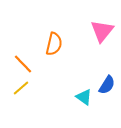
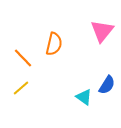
orange line: moved 6 px up
